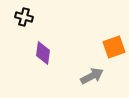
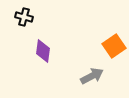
orange square: moved 1 px up; rotated 15 degrees counterclockwise
purple diamond: moved 2 px up
